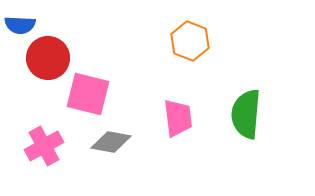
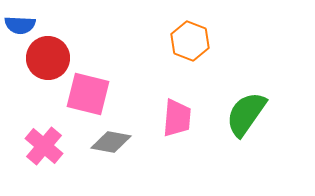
green semicircle: rotated 30 degrees clockwise
pink trapezoid: moved 1 px left; rotated 12 degrees clockwise
pink cross: rotated 21 degrees counterclockwise
